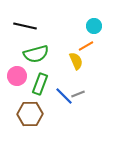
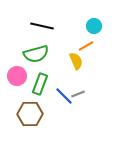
black line: moved 17 px right
